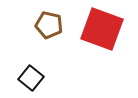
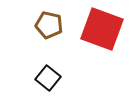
black square: moved 17 px right
